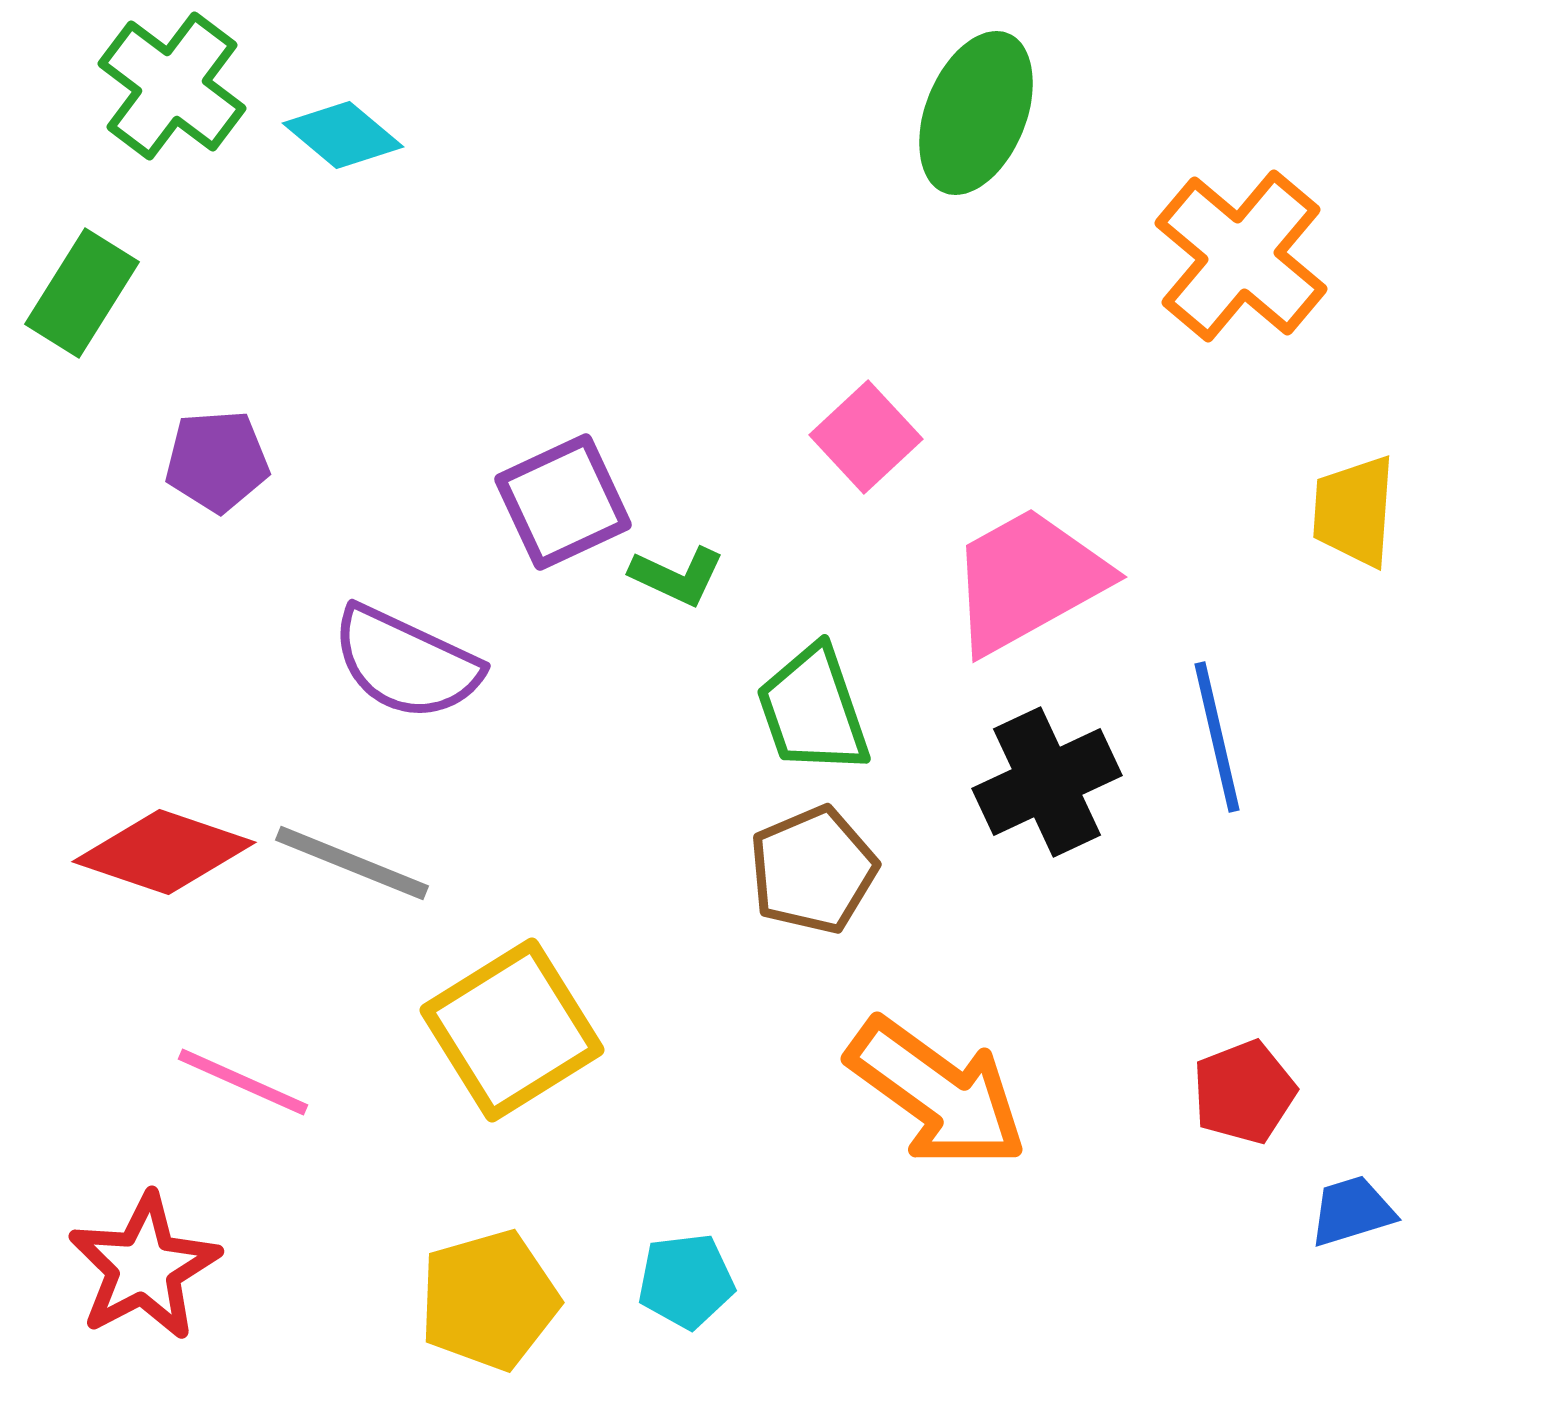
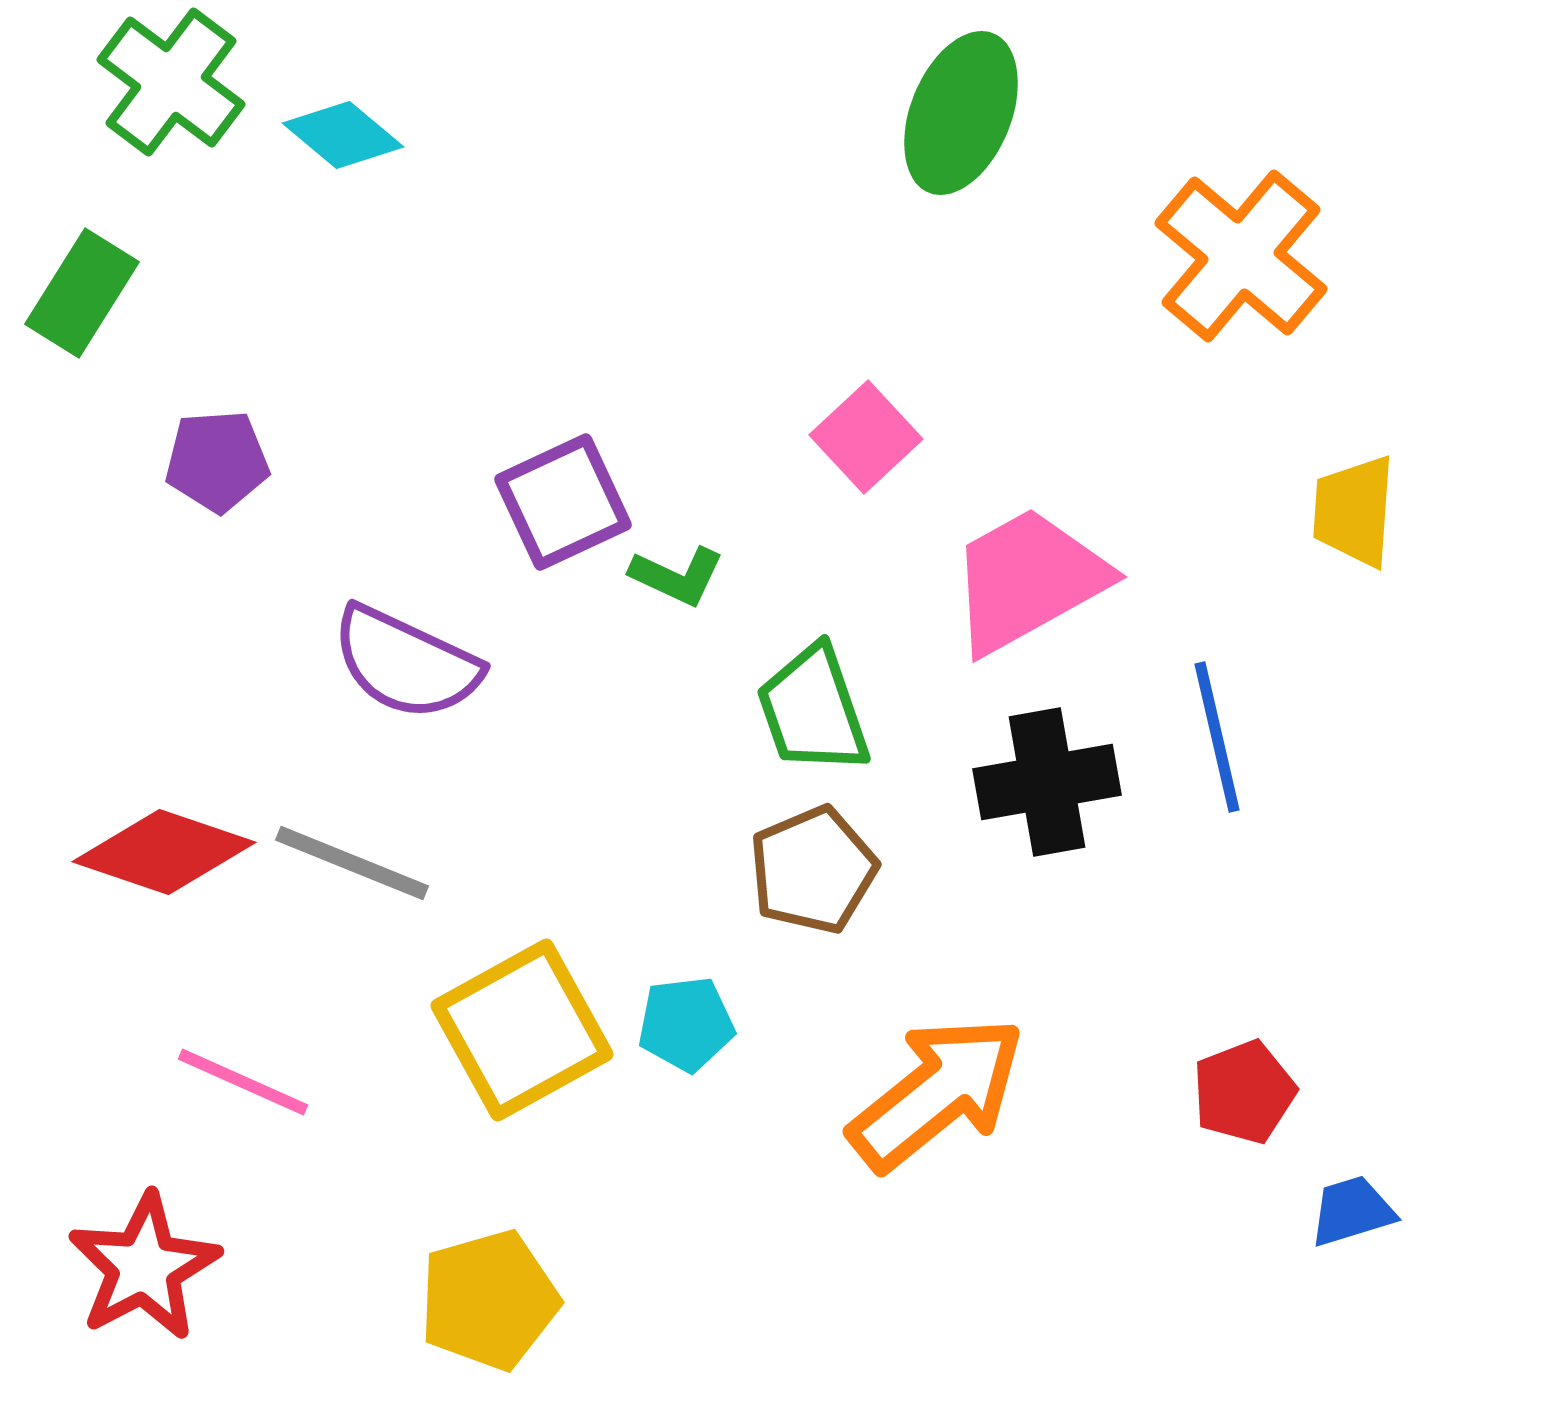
green cross: moved 1 px left, 4 px up
green ellipse: moved 15 px left
black cross: rotated 15 degrees clockwise
yellow square: moved 10 px right; rotated 3 degrees clockwise
orange arrow: rotated 75 degrees counterclockwise
cyan pentagon: moved 257 px up
